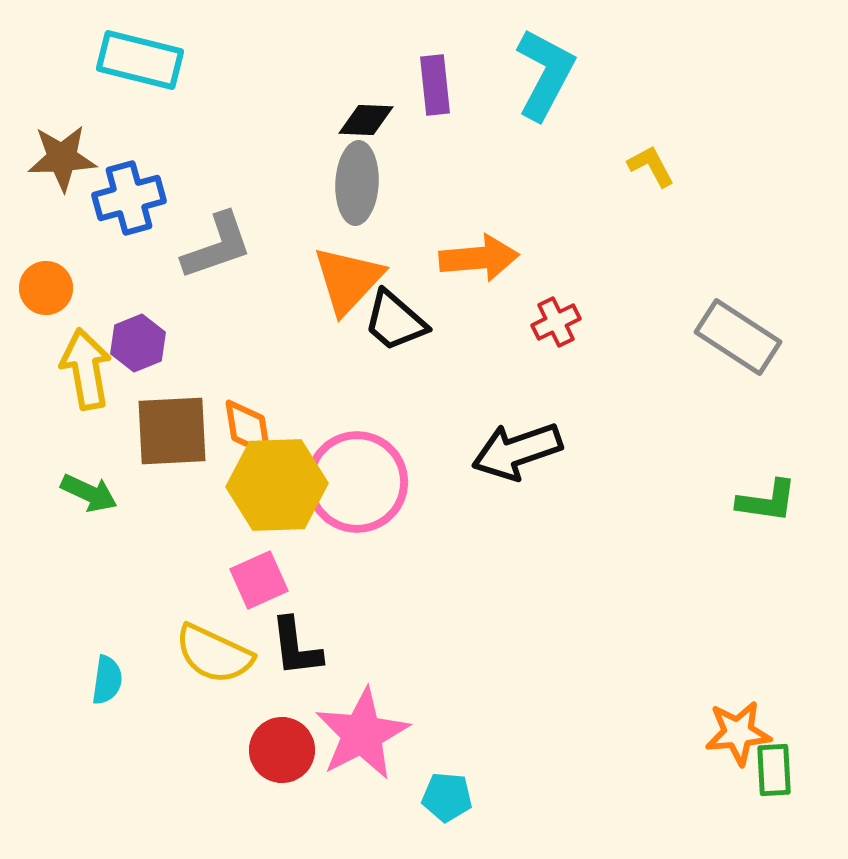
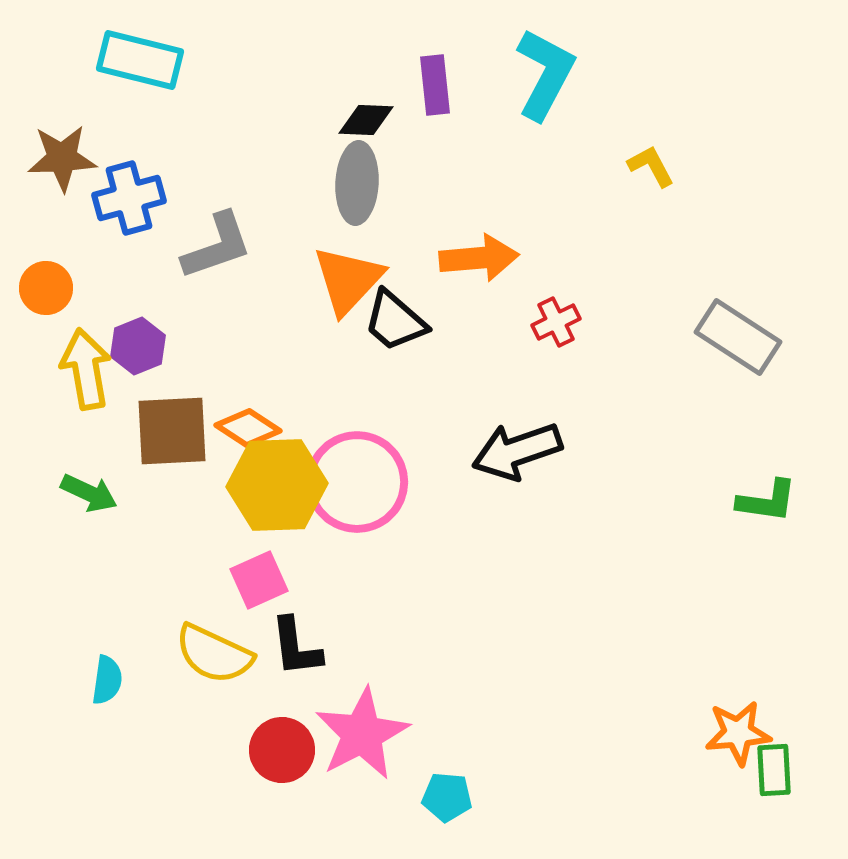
purple hexagon: moved 3 px down
orange diamond: rotated 48 degrees counterclockwise
